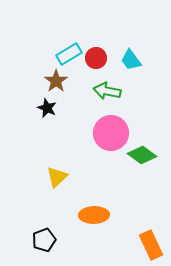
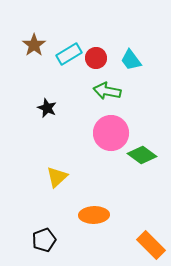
brown star: moved 22 px left, 36 px up
orange rectangle: rotated 20 degrees counterclockwise
